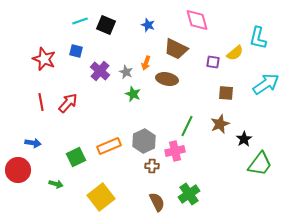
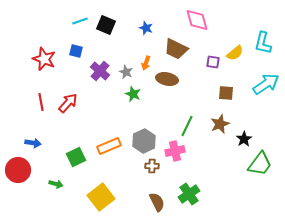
blue star: moved 2 px left, 3 px down
cyan L-shape: moved 5 px right, 5 px down
